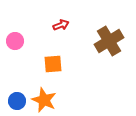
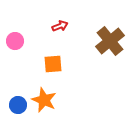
red arrow: moved 1 px left, 1 px down
brown cross: moved 1 px right; rotated 8 degrees counterclockwise
blue circle: moved 1 px right, 4 px down
